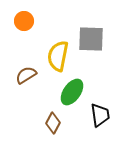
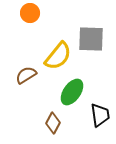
orange circle: moved 6 px right, 8 px up
yellow semicircle: rotated 152 degrees counterclockwise
